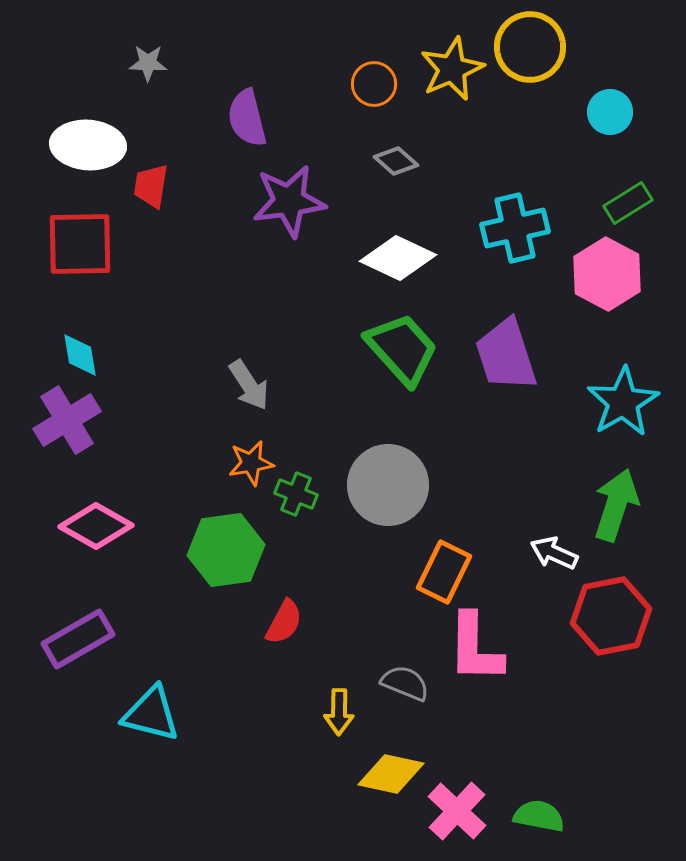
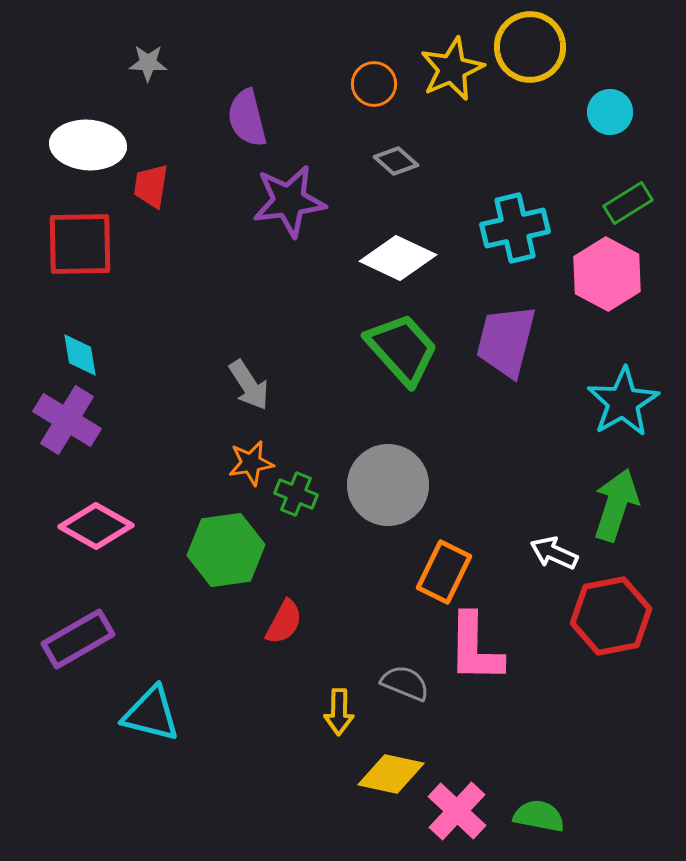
purple trapezoid: moved 14 px up; rotated 32 degrees clockwise
purple cross: rotated 28 degrees counterclockwise
